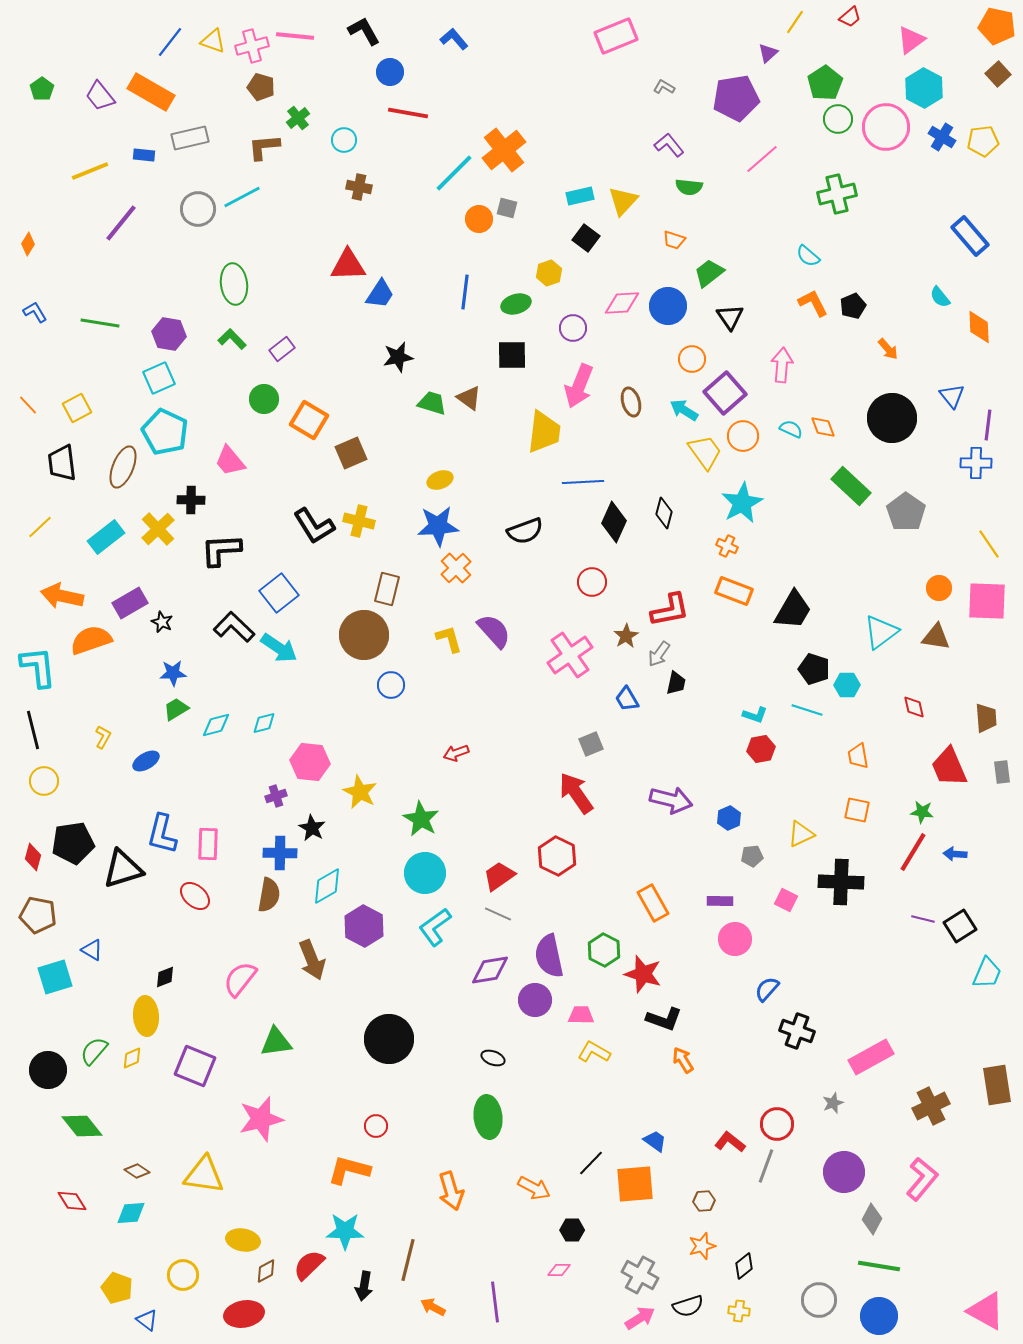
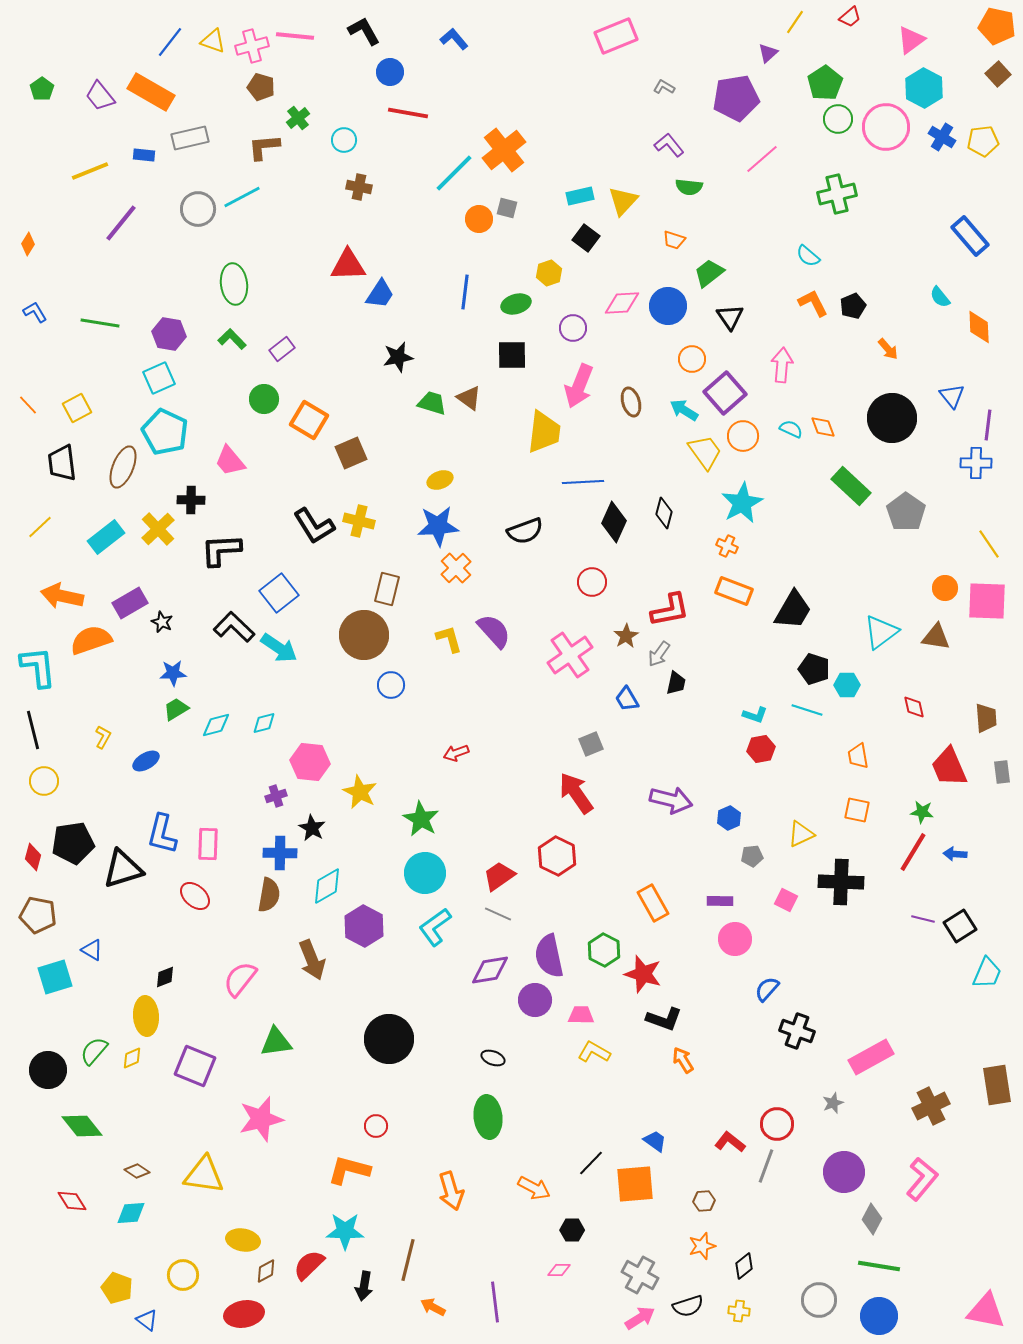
orange circle at (939, 588): moved 6 px right
pink triangle at (986, 1311): rotated 18 degrees counterclockwise
